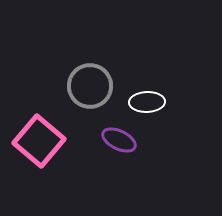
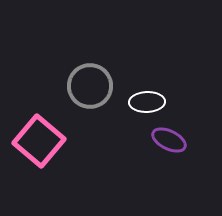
purple ellipse: moved 50 px right
